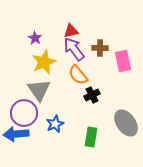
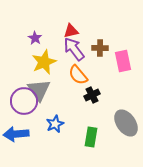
purple circle: moved 12 px up
